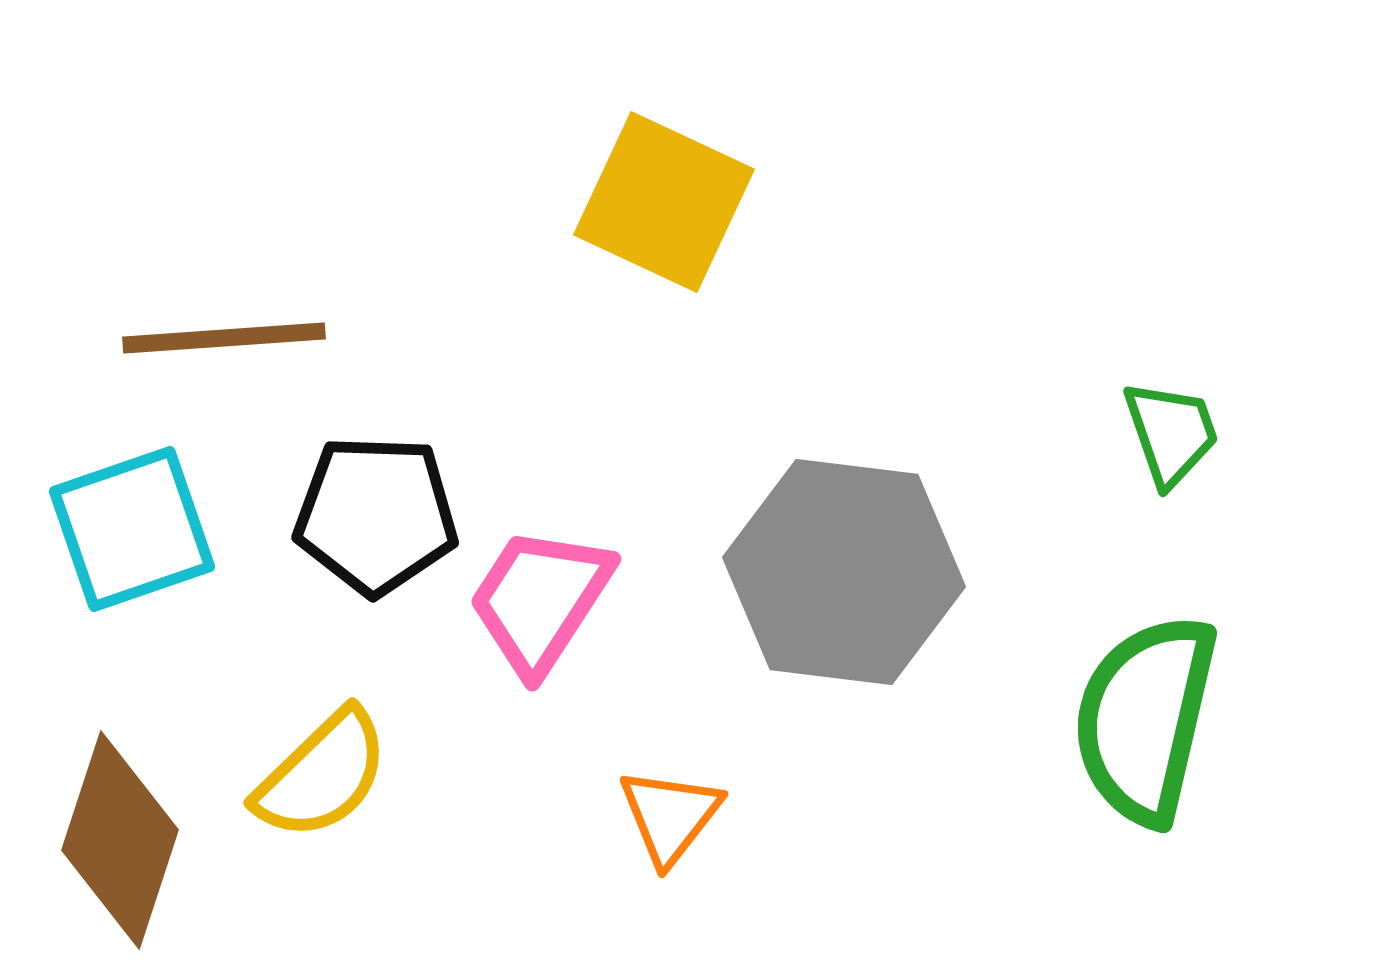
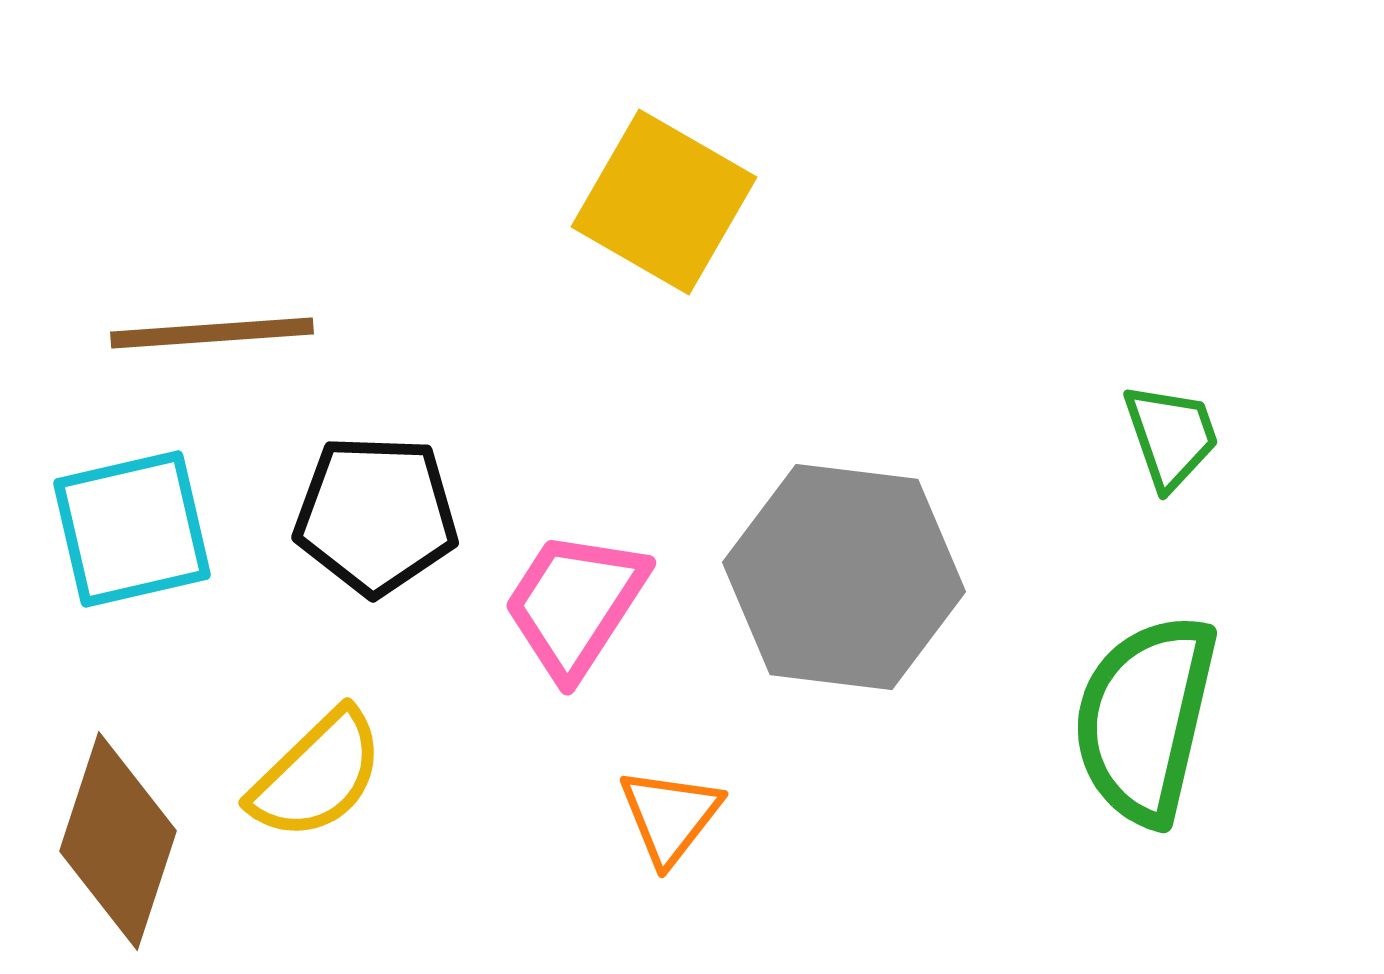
yellow square: rotated 5 degrees clockwise
brown line: moved 12 px left, 5 px up
green trapezoid: moved 3 px down
cyan square: rotated 6 degrees clockwise
gray hexagon: moved 5 px down
pink trapezoid: moved 35 px right, 4 px down
yellow semicircle: moved 5 px left
brown diamond: moved 2 px left, 1 px down
